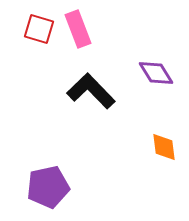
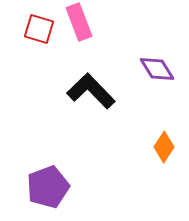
pink rectangle: moved 1 px right, 7 px up
purple diamond: moved 1 px right, 4 px up
orange diamond: rotated 40 degrees clockwise
purple pentagon: rotated 9 degrees counterclockwise
